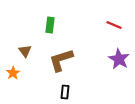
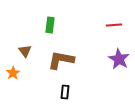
red line: rotated 28 degrees counterclockwise
brown L-shape: rotated 28 degrees clockwise
